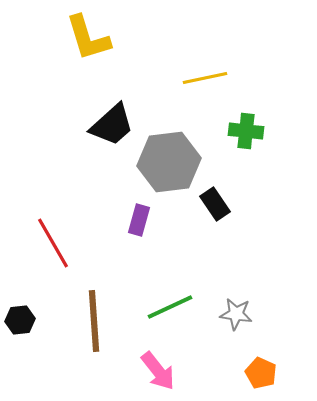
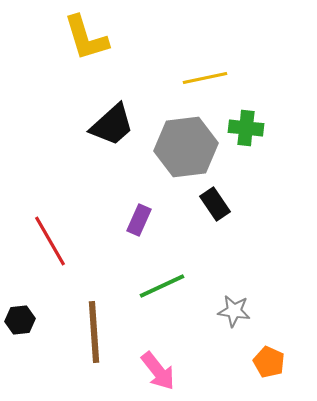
yellow L-shape: moved 2 px left
green cross: moved 3 px up
gray hexagon: moved 17 px right, 15 px up
purple rectangle: rotated 8 degrees clockwise
red line: moved 3 px left, 2 px up
green line: moved 8 px left, 21 px up
gray star: moved 2 px left, 3 px up
brown line: moved 11 px down
orange pentagon: moved 8 px right, 11 px up
